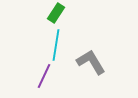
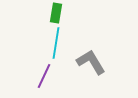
green rectangle: rotated 24 degrees counterclockwise
cyan line: moved 2 px up
